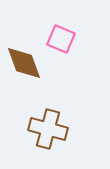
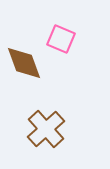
brown cross: moved 2 px left; rotated 33 degrees clockwise
